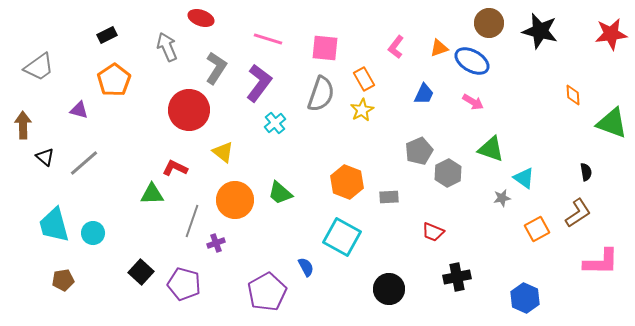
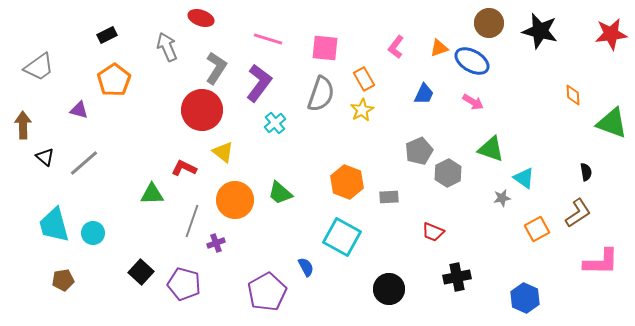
red circle at (189, 110): moved 13 px right
red L-shape at (175, 168): moved 9 px right
